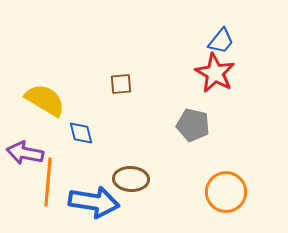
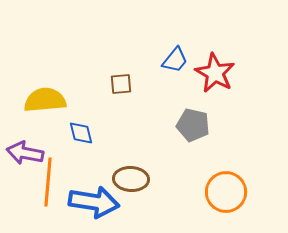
blue trapezoid: moved 46 px left, 19 px down
yellow semicircle: rotated 36 degrees counterclockwise
